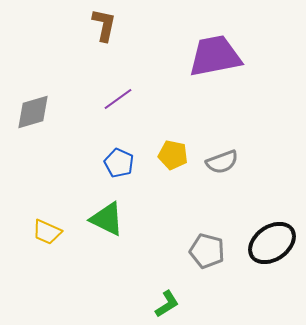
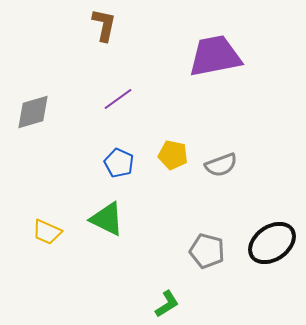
gray semicircle: moved 1 px left, 3 px down
